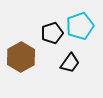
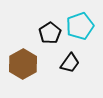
black pentagon: moved 2 px left; rotated 15 degrees counterclockwise
brown hexagon: moved 2 px right, 7 px down
